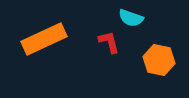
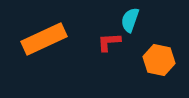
cyan semicircle: moved 1 px left, 2 px down; rotated 90 degrees clockwise
red L-shape: rotated 80 degrees counterclockwise
